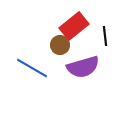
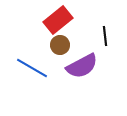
red rectangle: moved 16 px left, 6 px up
purple semicircle: moved 1 px left, 1 px up; rotated 12 degrees counterclockwise
